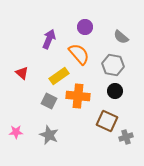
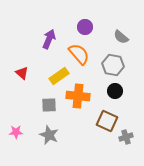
gray square: moved 4 px down; rotated 28 degrees counterclockwise
